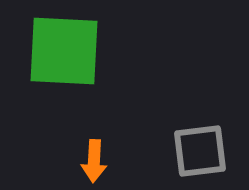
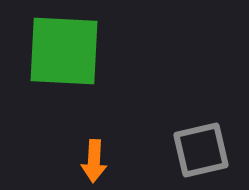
gray square: moved 1 px right, 1 px up; rotated 6 degrees counterclockwise
